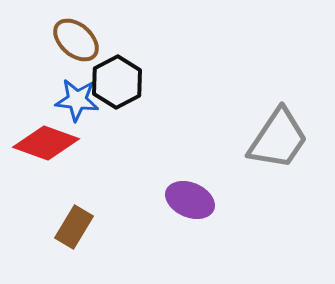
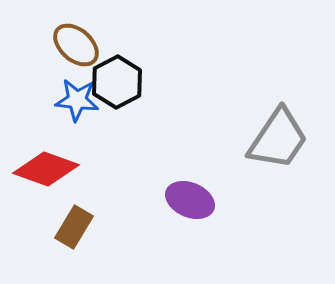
brown ellipse: moved 5 px down
red diamond: moved 26 px down
